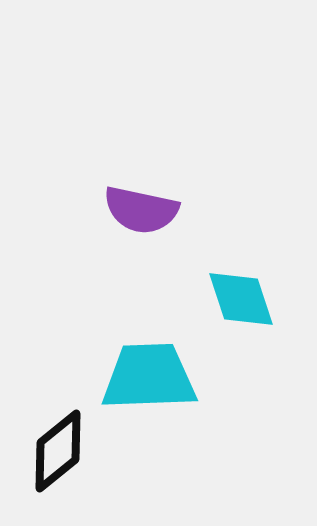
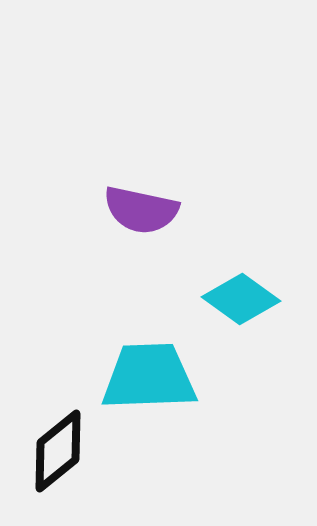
cyan diamond: rotated 36 degrees counterclockwise
